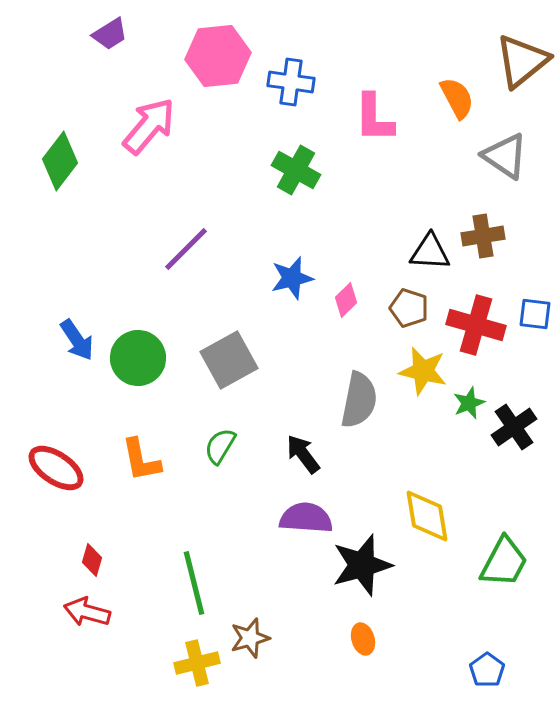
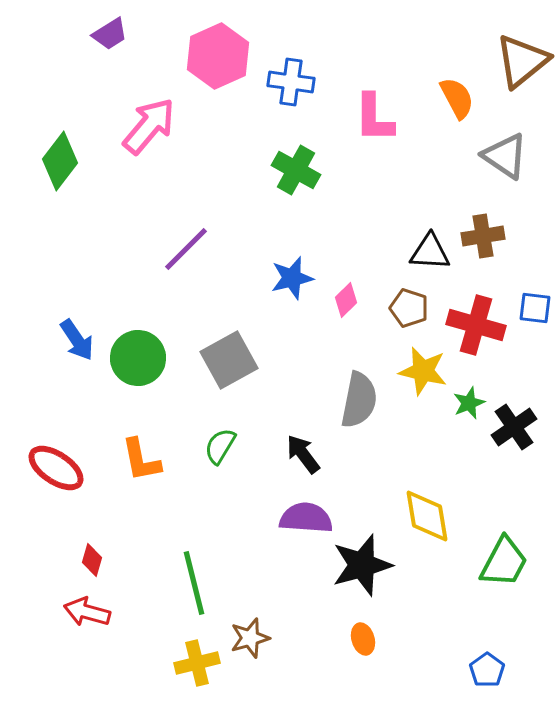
pink hexagon: rotated 18 degrees counterclockwise
blue square: moved 6 px up
